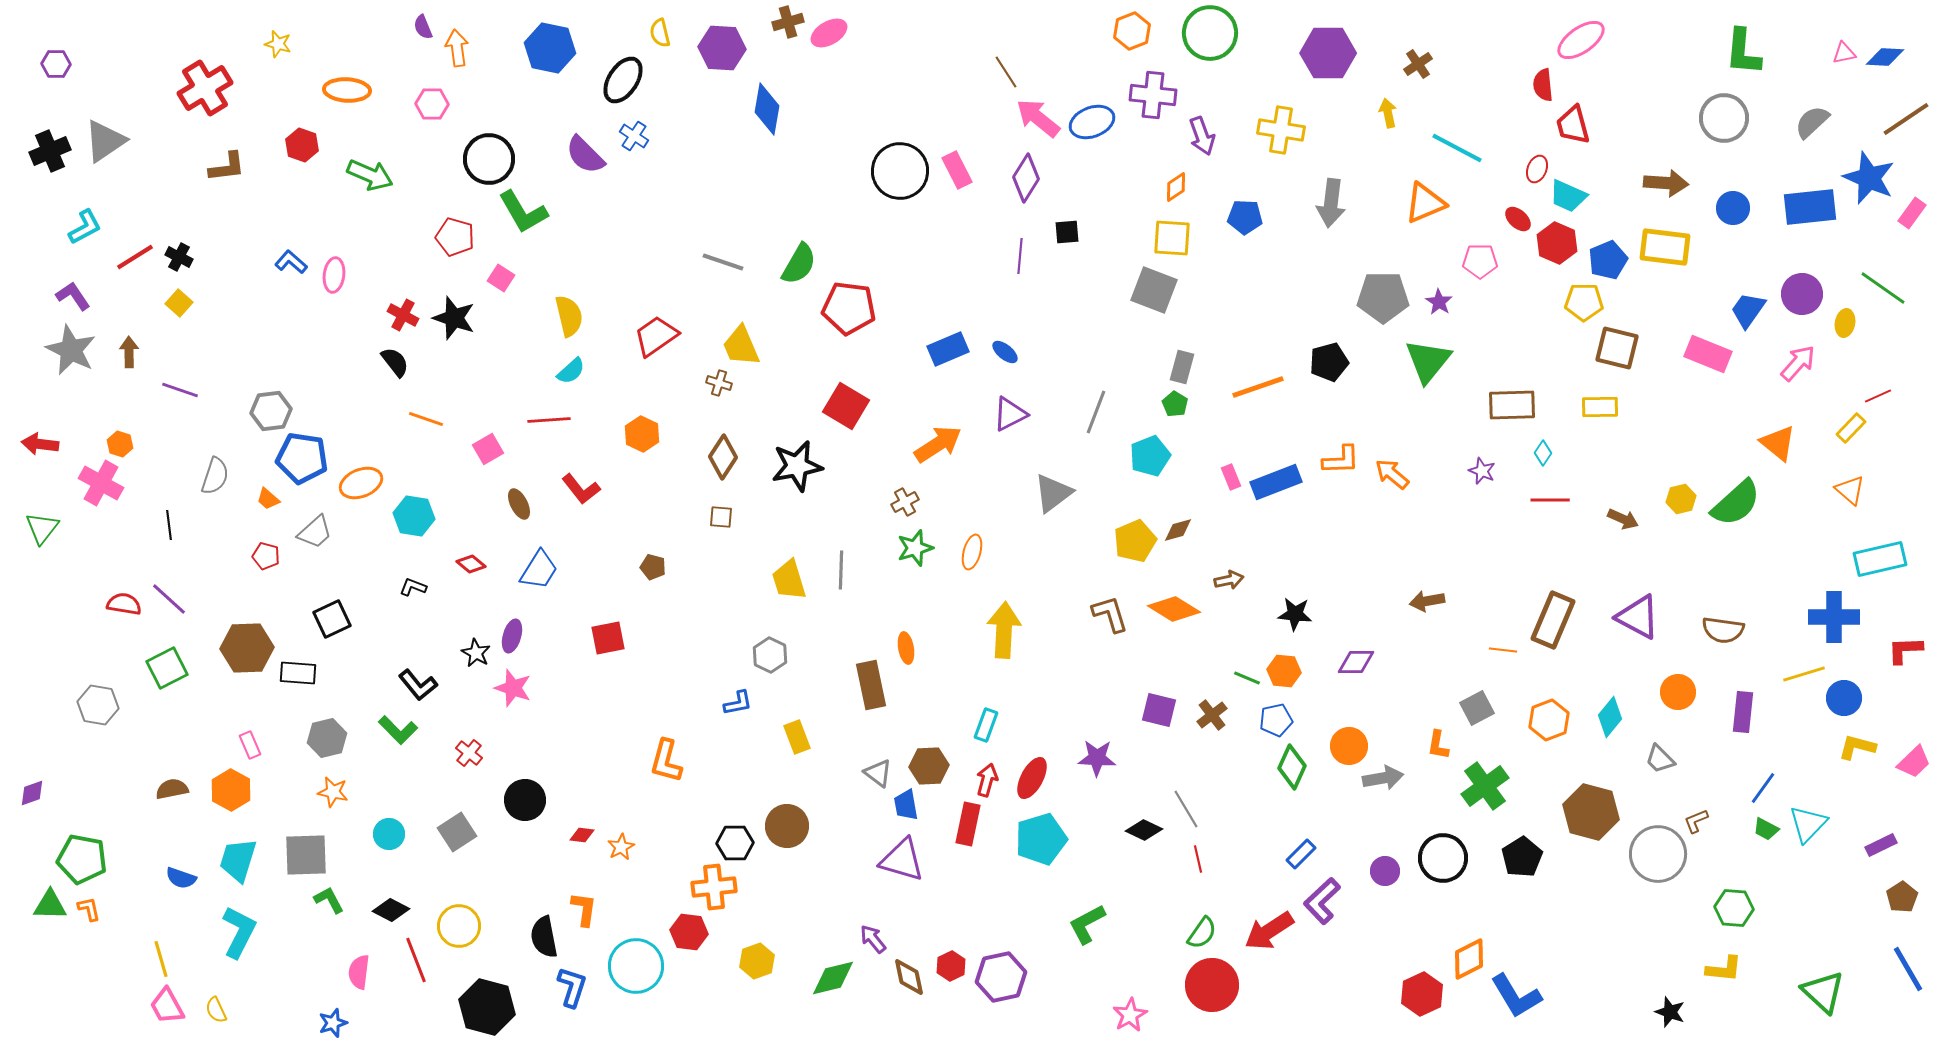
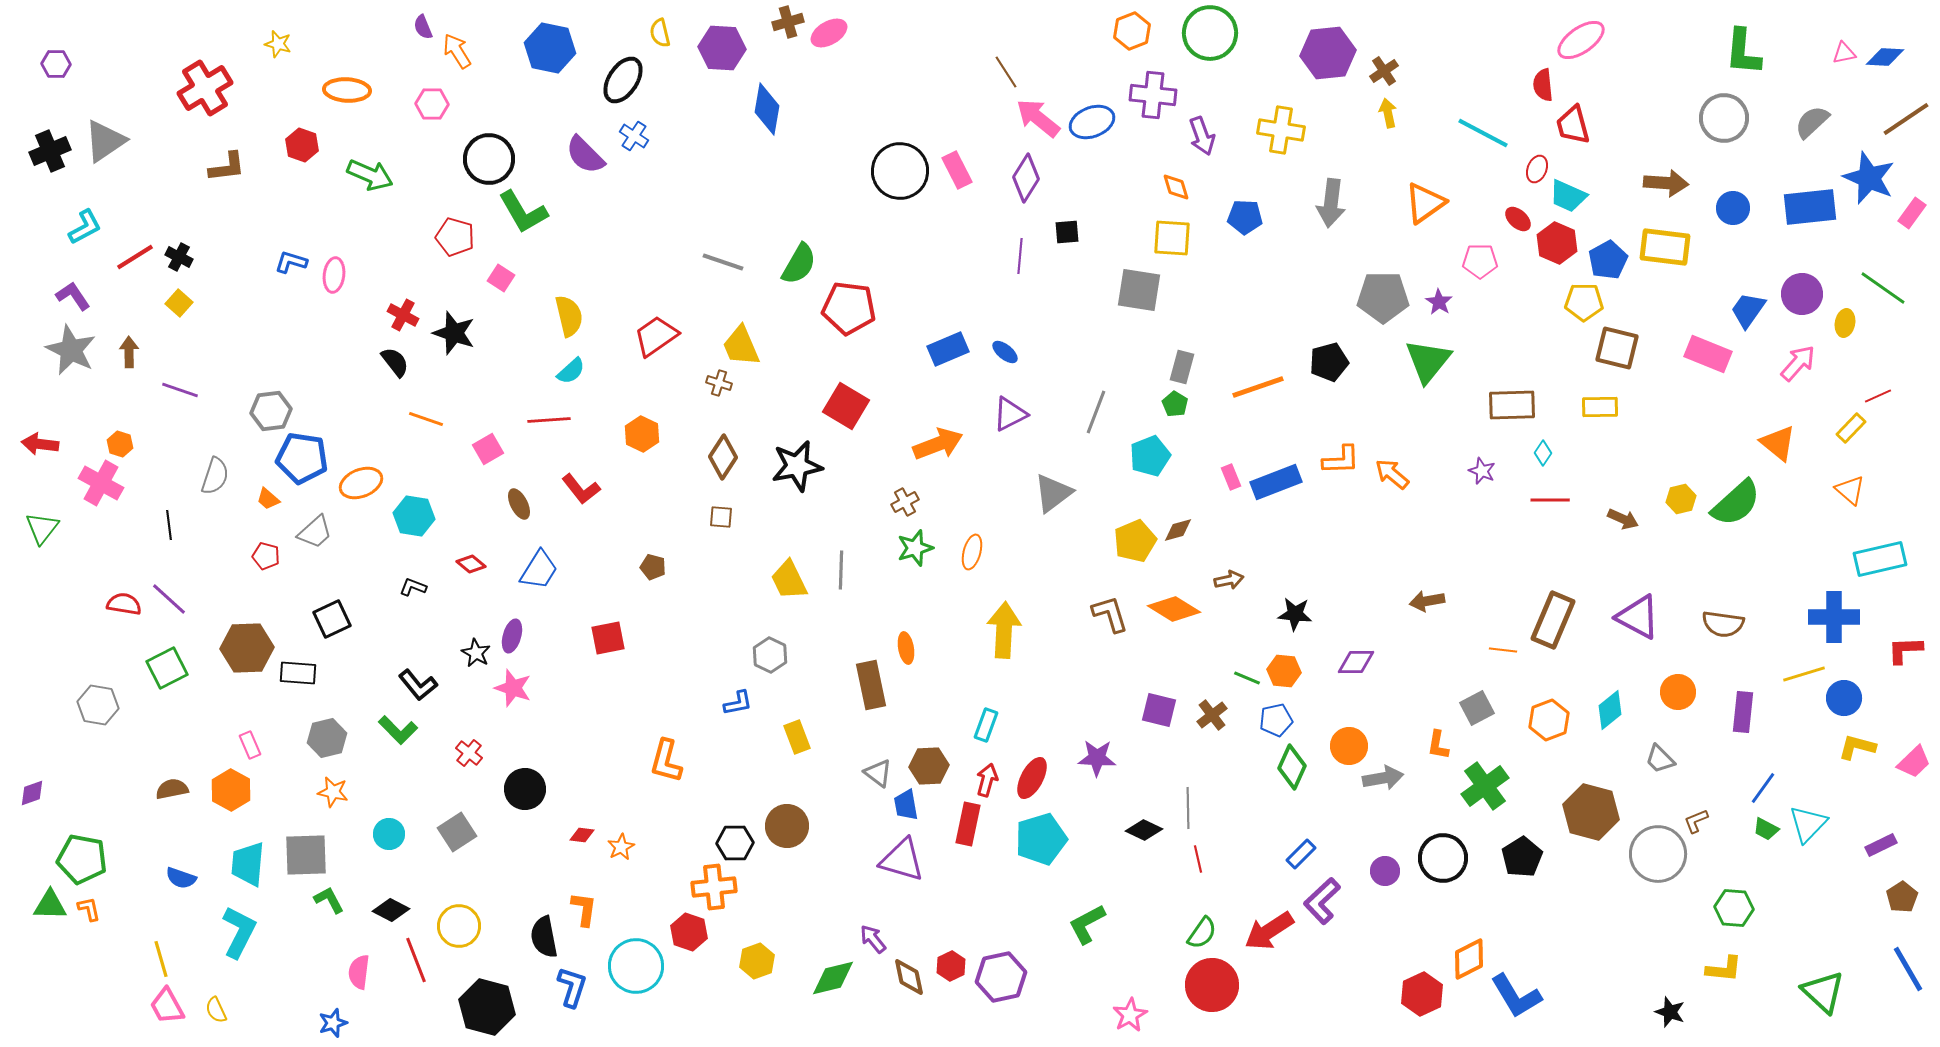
orange arrow at (457, 48): moved 3 px down; rotated 24 degrees counterclockwise
purple hexagon at (1328, 53): rotated 6 degrees counterclockwise
brown cross at (1418, 64): moved 34 px left, 7 px down
cyan line at (1457, 148): moved 26 px right, 15 px up
orange diamond at (1176, 187): rotated 72 degrees counterclockwise
orange triangle at (1425, 203): rotated 12 degrees counterclockwise
blue pentagon at (1608, 260): rotated 6 degrees counterclockwise
blue L-shape at (291, 262): rotated 24 degrees counterclockwise
gray square at (1154, 290): moved 15 px left; rotated 12 degrees counterclockwise
black star at (454, 318): moved 15 px down
orange arrow at (938, 444): rotated 12 degrees clockwise
yellow trapezoid at (789, 580): rotated 9 degrees counterclockwise
brown semicircle at (1723, 630): moved 6 px up
cyan diamond at (1610, 717): moved 7 px up; rotated 12 degrees clockwise
black circle at (525, 800): moved 11 px up
gray line at (1186, 809): moved 2 px right, 1 px up; rotated 30 degrees clockwise
cyan trapezoid at (238, 860): moved 10 px right, 4 px down; rotated 12 degrees counterclockwise
red hexagon at (689, 932): rotated 12 degrees clockwise
